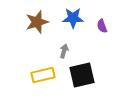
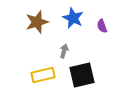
blue star: rotated 25 degrees clockwise
